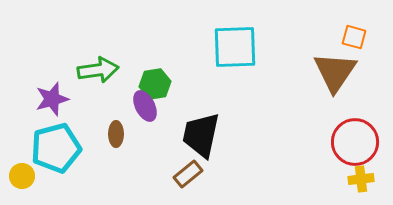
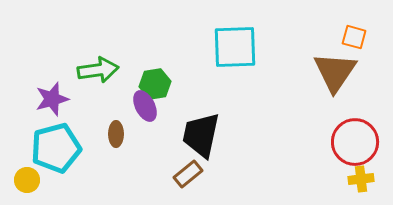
yellow circle: moved 5 px right, 4 px down
